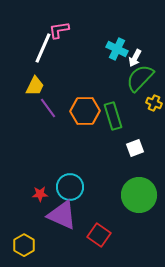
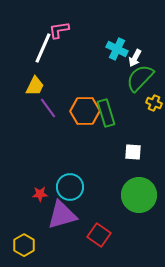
green rectangle: moved 7 px left, 3 px up
white square: moved 2 px left, 4 px down; rotated 24 degrees clockwise
purple triangle: rotated 40 degrees counterclockwise
